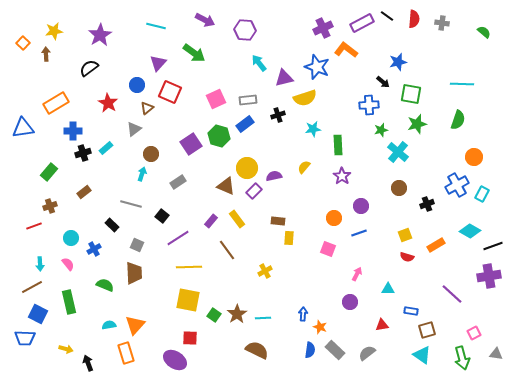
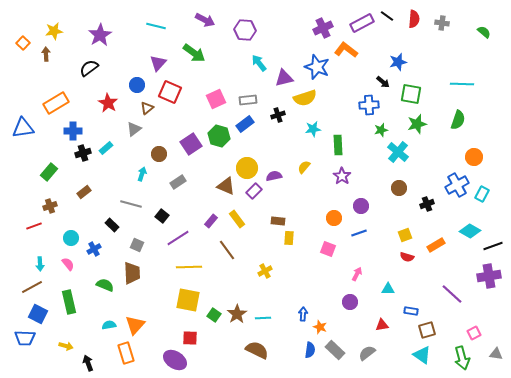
brown circle at (151, 154): moved 8 px right
brown trapezoid at (134, 273): moved 2 px left
yellow arrow at (66, 349): moved 3 px up
